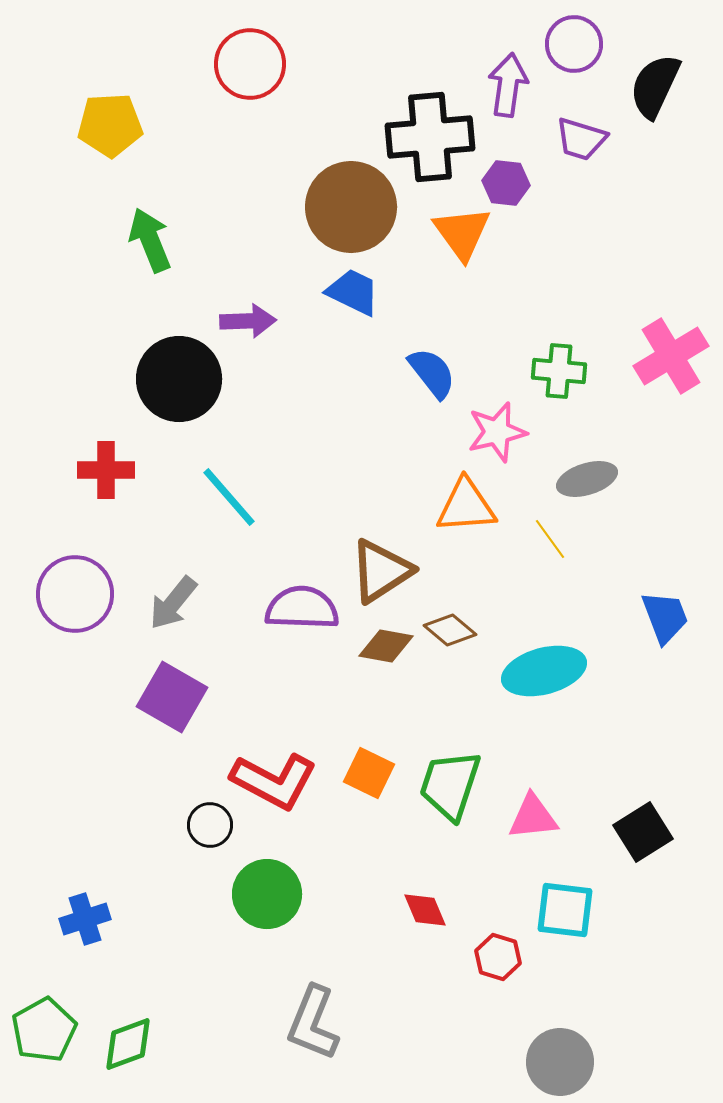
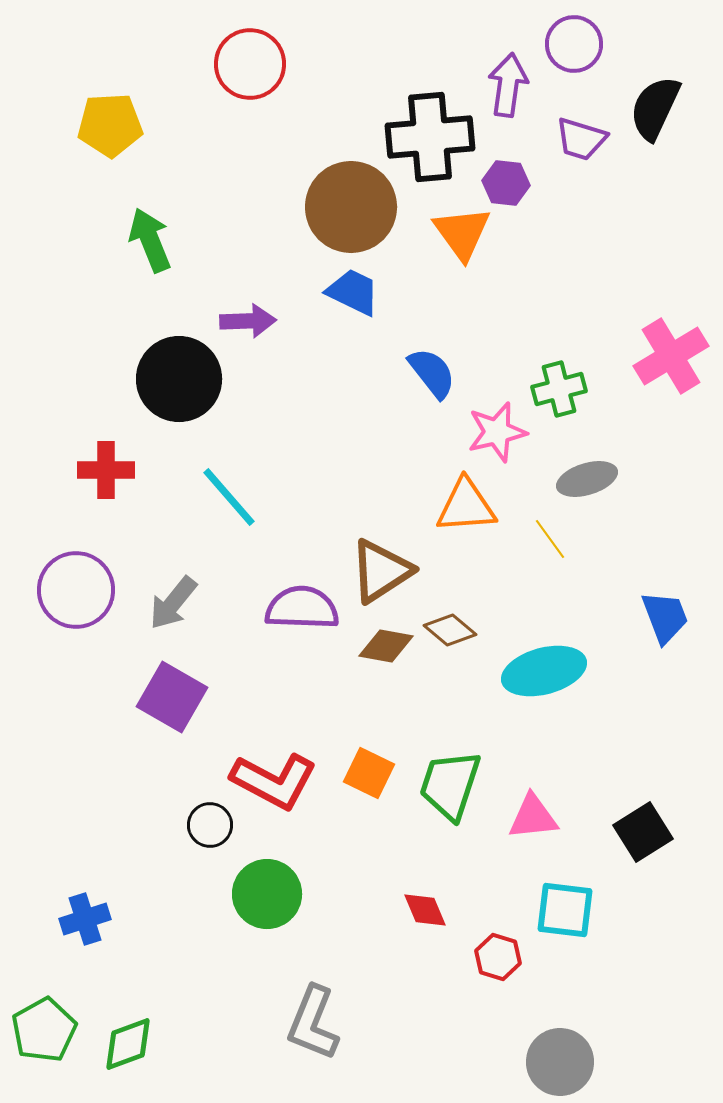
black semicircle at (655, 86): moved 22 px down
green cross at (559, 371): moved 18 px down; rotated 20 degrees counterclockwise
purple circle at (75, 594): moved 1 px right, 4 px up
